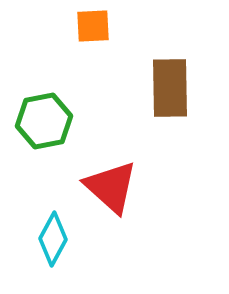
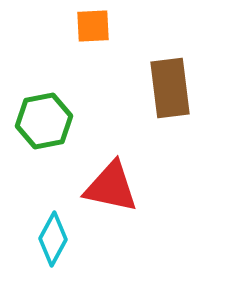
brown rectangle: rotated 6 degrees counterclockwise
red triangle: rotated 30 degrees counterclockwise
